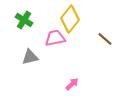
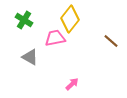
brown line: moved 6 px right, 2 px down
gray triangle: rotated 42 degrees clockwise
